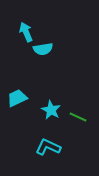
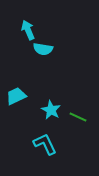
cyan arrow: moved 2 px right, 2 px up
cyan semicircle: rotated 18 degrees clockwise
cyan trapezoid: moved 1 px left, 2 px up
cyan L-shape: moved 3 px left, 3 px up; rotated 40 degrees clockwise
